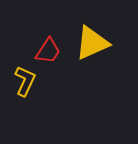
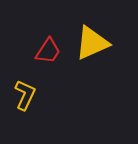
yellow L-shape: moved 14 px down
